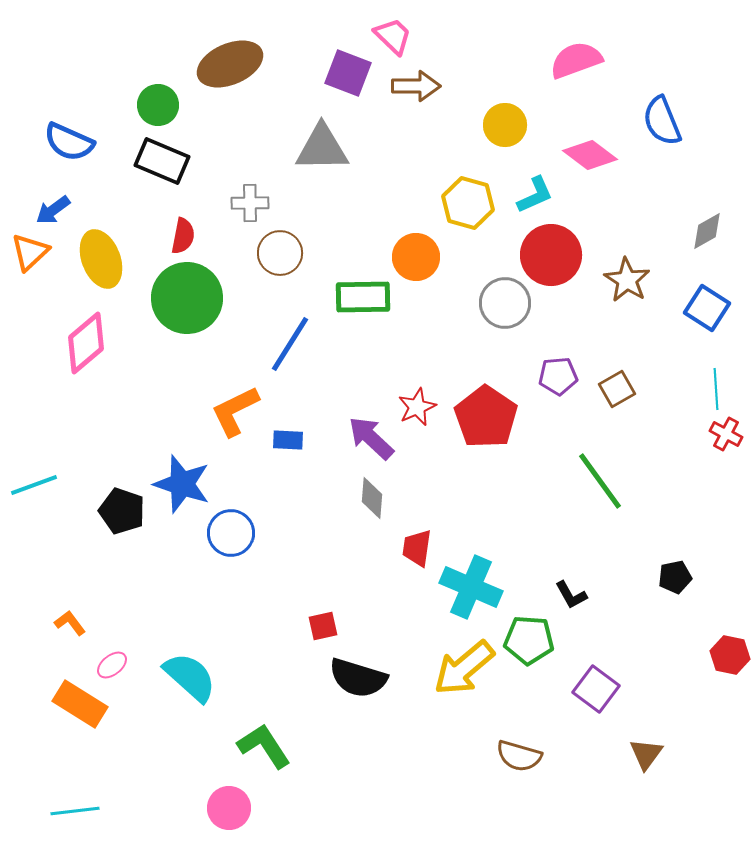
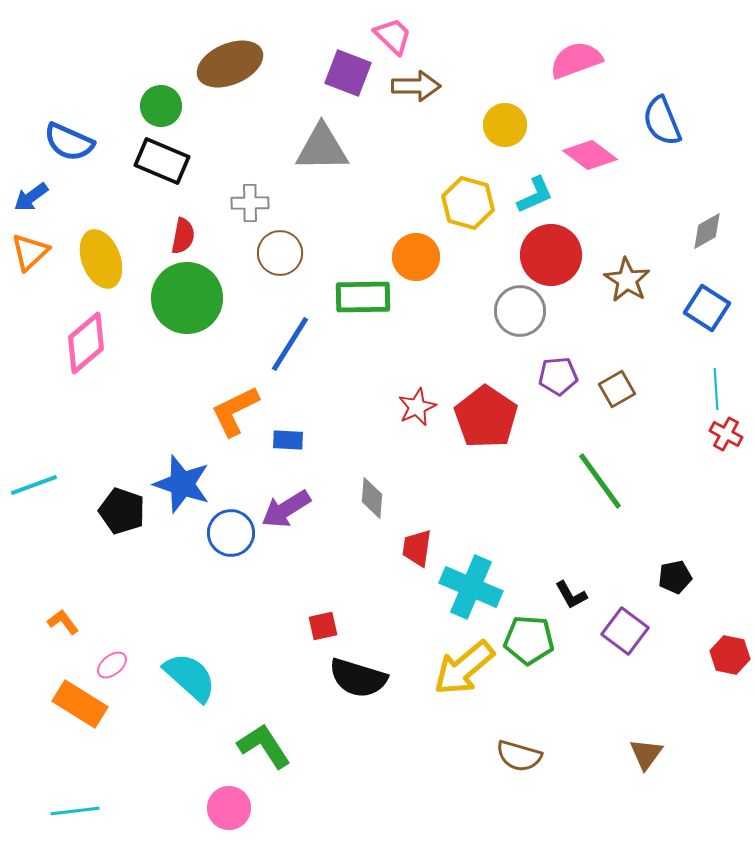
green circle at (158, 105): moved 3 px right, 1 px down
blue arrow at (53, 210): moved 22 px left, 13 px up
gray circle at (505, 303): moved 15 px right, 8 px down
purple arrow at (371, 438): moved 85 px left, 71 px down; rotated 75 degrees counterclockwise
orange L-shape at (70, 623): moved 7 px left, 1 px up
purple square at (596, 689): moved 29 px right, 58 px up
